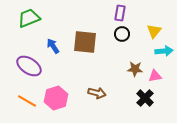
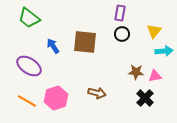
green trapezoid: rotated 120 degrees counterclockwise
brown star: moved 1 px right, 3 px down
